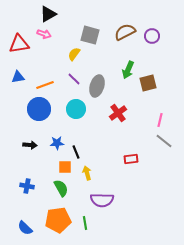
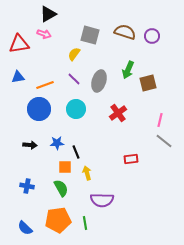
brown semicircle: rotated 45 degrees clockwise
gray ellipse: moved 2 px right, 5 px up
